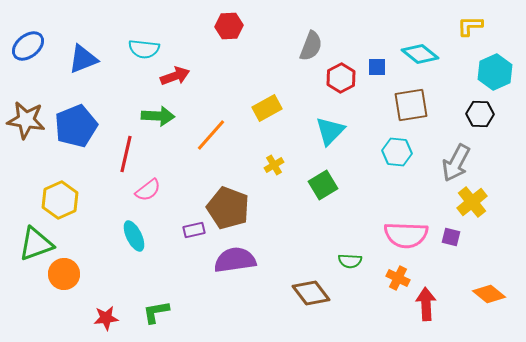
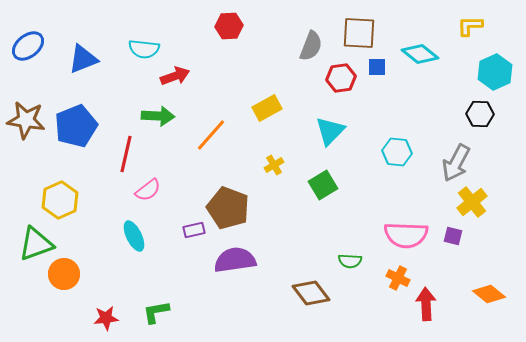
red hexagon at (341, 78): rotated 20 degrees clockwise
brown square at (411, 105): moved 52 px left, 72 px up; rotated 12 degrees clockwise
purple square at (451, 237): moved 2 px right, 1 px up
